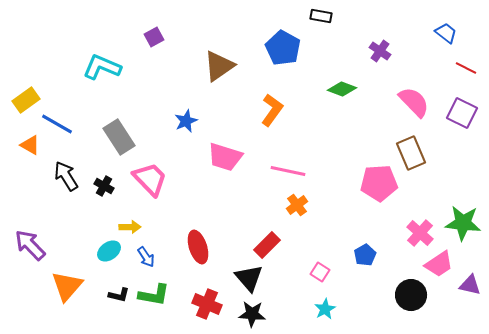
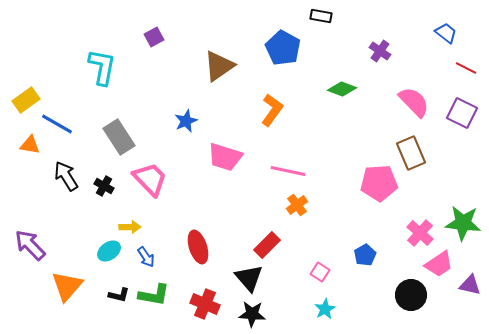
cyan L-shape at (102, 67): rotated 78 degrees clockwise
orange triangle at (30, 145): rotated 20 degrees counterclockwise
red cross at (207, 304): moved 2 px left
